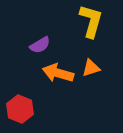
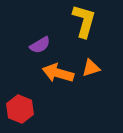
yellow L-shape: moved 7 px left
